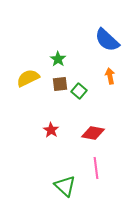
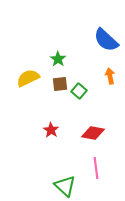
blue semicircle: moved 1 px left
